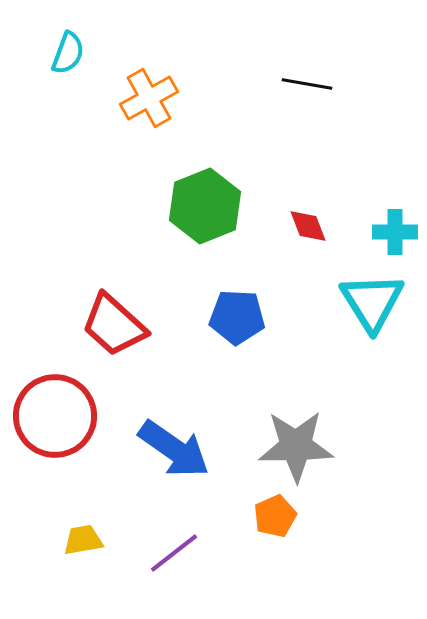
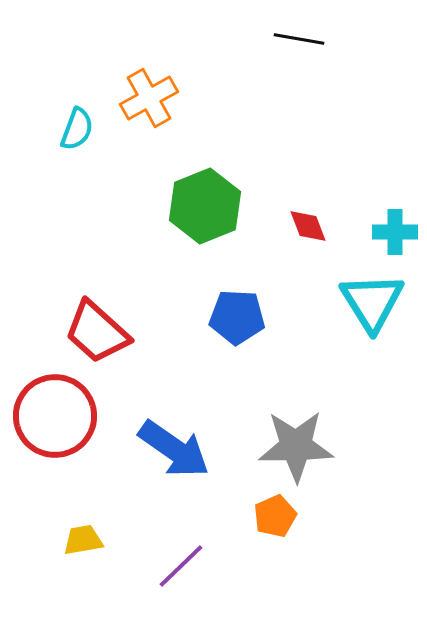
cyan semicircle: moved 9 px right, 76 px down
black line: moved 8 px left, 45 px up
red trapezoid: moved 17 px left, 7 px down
purple line: moved 7 px right, 13 px down; rotated 6 degrees counterclockwise
